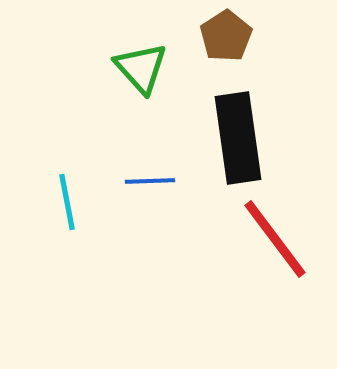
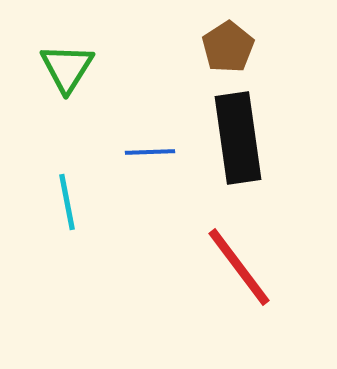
brown pentagon: moved 2 px right, 11 px down
green triangle: moved 74 px left; rotated 14 degrees clockwise
blue line: moved 29 px up
red line: moved 36 px left, 28 px down
